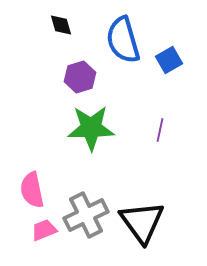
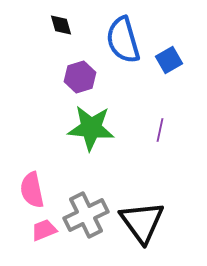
green star: rotated 6 degrees clockwise
